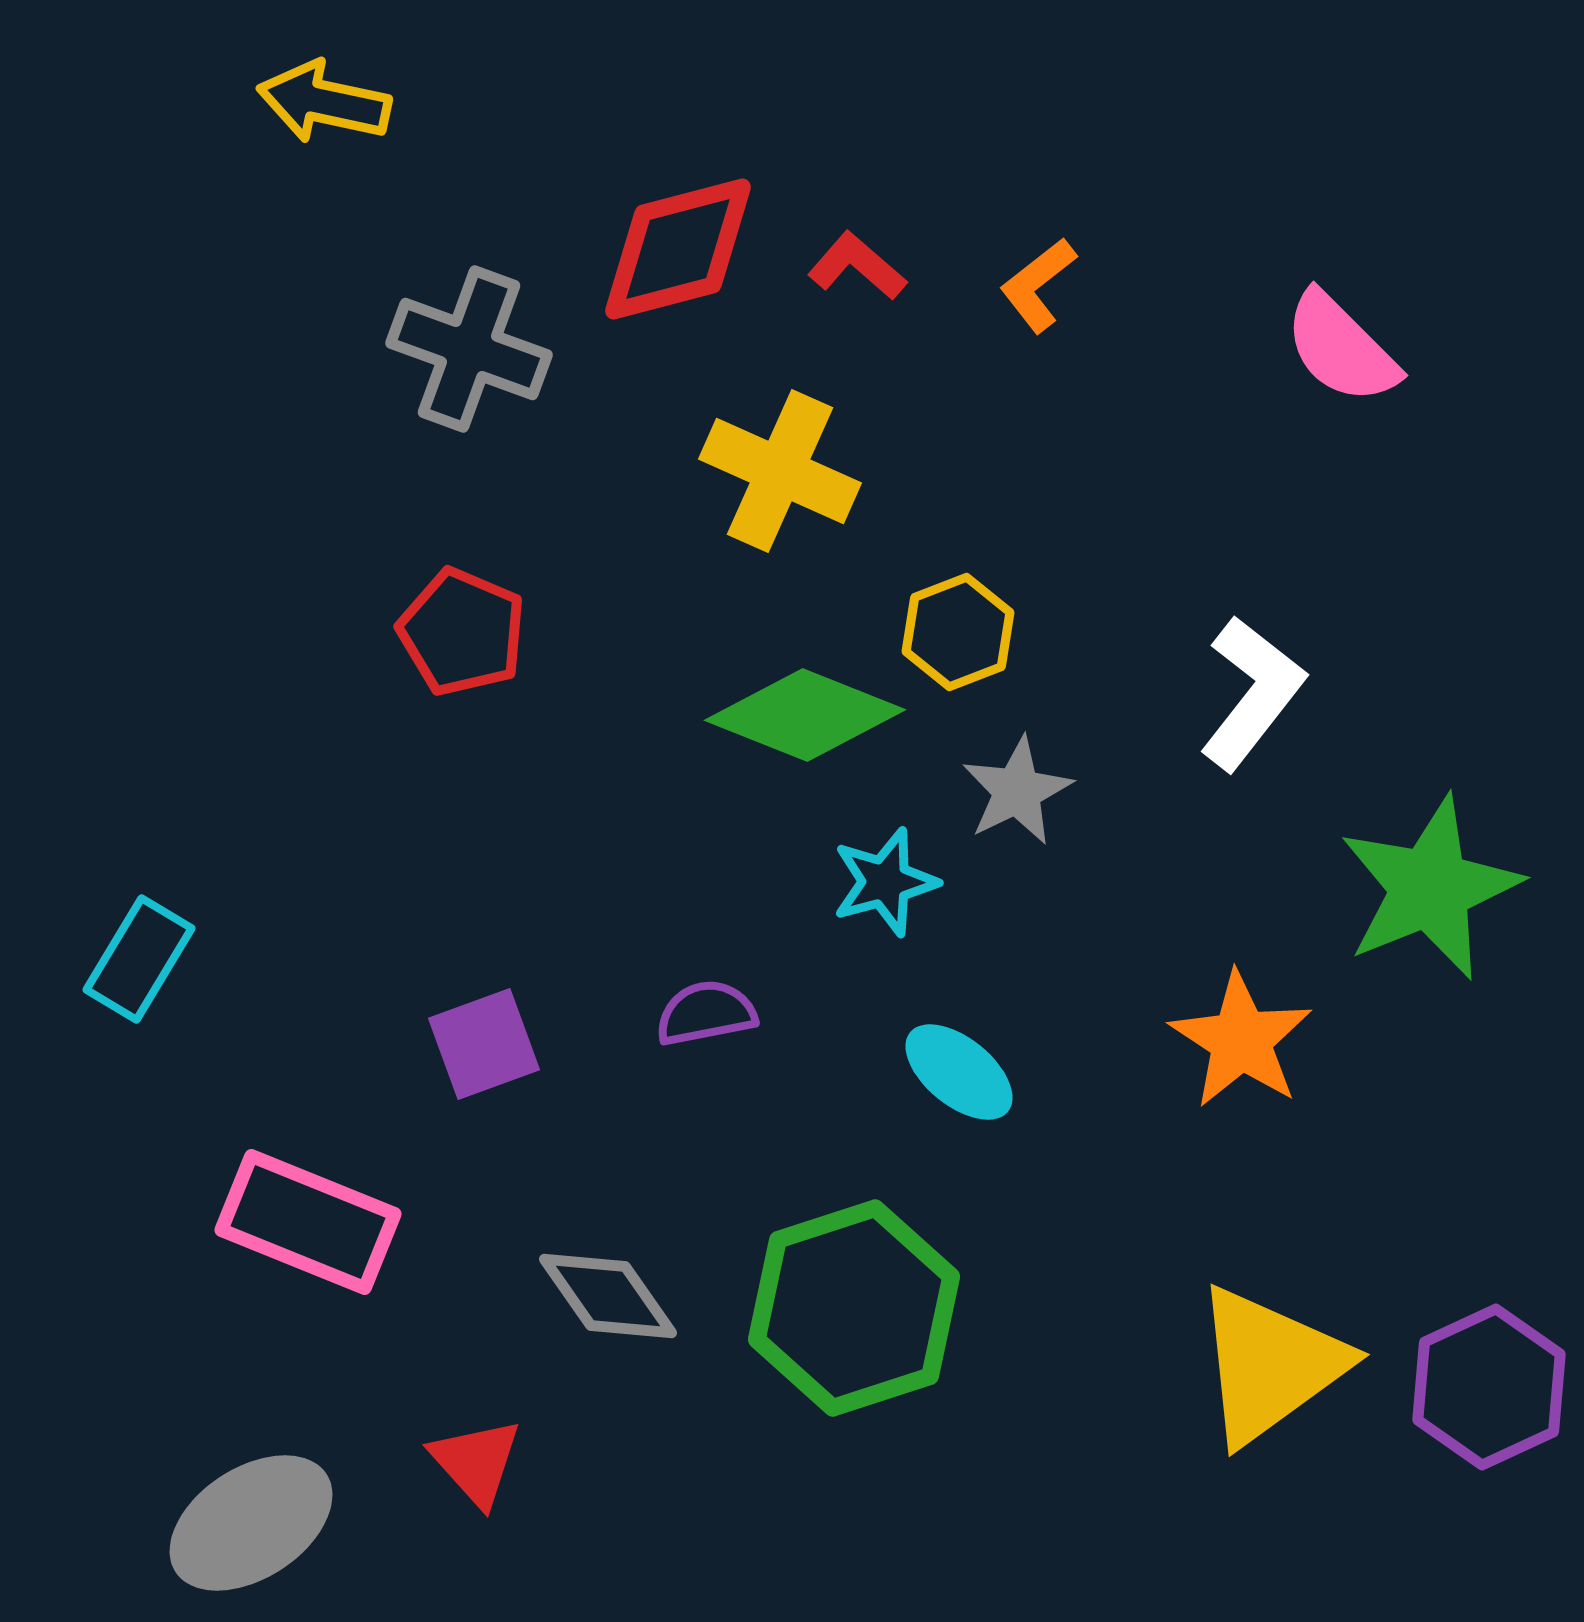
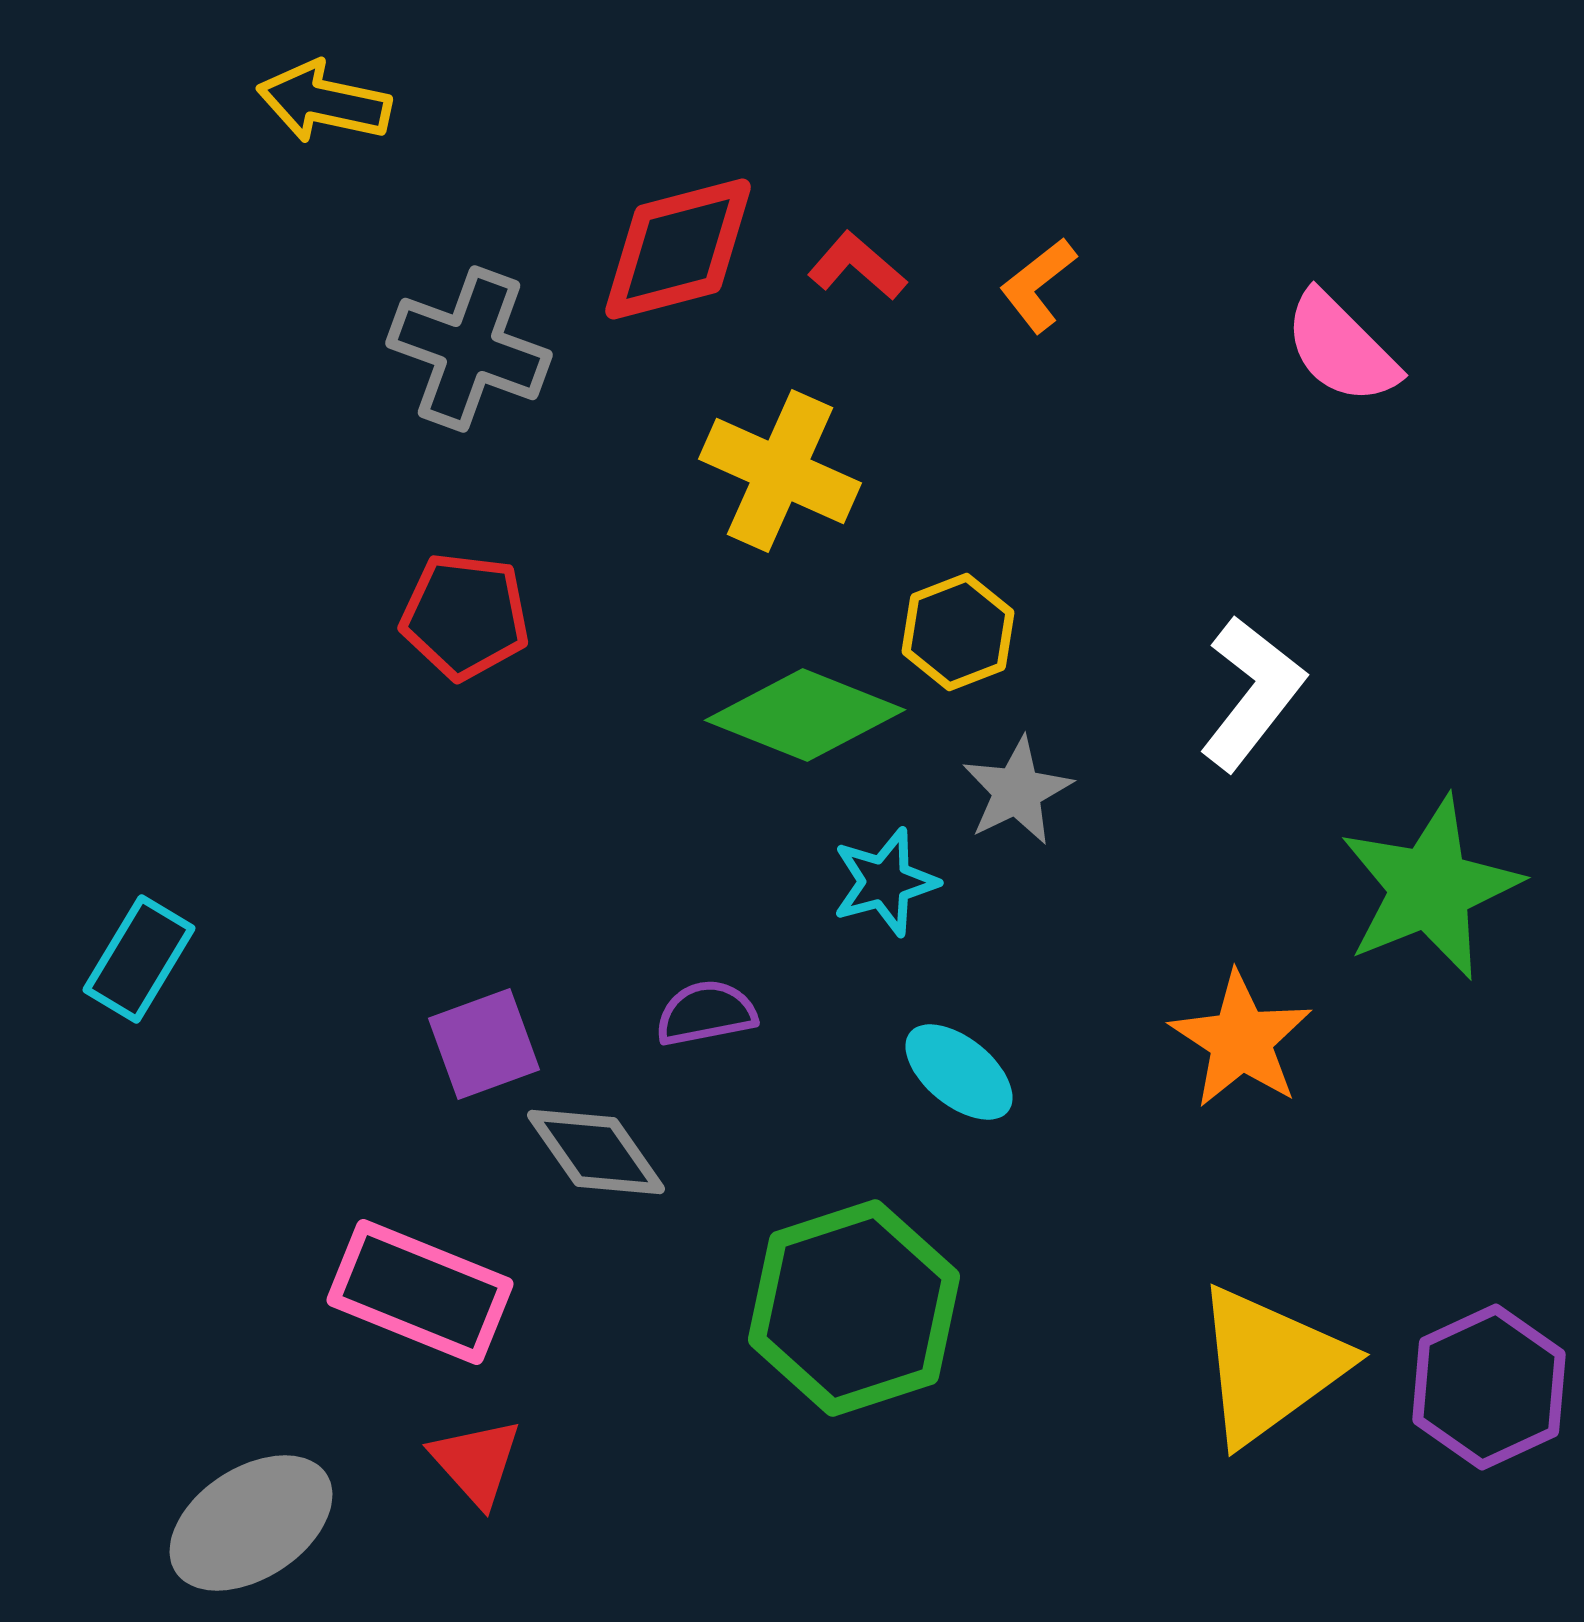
red pentagon: moved 3 px right, 16 px up; rotated 16 degrees counterclockwise
pink rectangle: moved 112 px right, 70 px down
gray diamond: moved 12 px left, 144 px up
